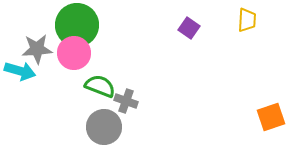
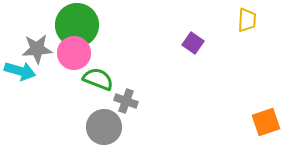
purple square: moved 4 px right, 15 px down
green semicircle: moved 2 px left, 7 px up
orange square: moved 5 px left, 5 px down
